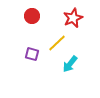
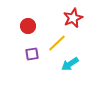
red circle: moved 4 px left, 10 px down
purple square: rotated 24 degrees counterclockwise
cyan arrow: rotated 18 degrees clockwise
